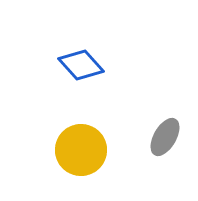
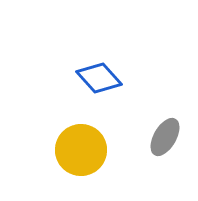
blue diamond: moved 18 px right, 13 px down
